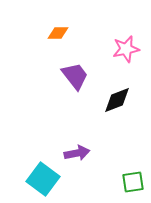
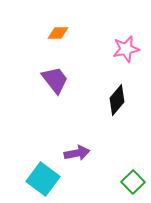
purple trapezoid: moved 20 px left, 4 px down
black diamond: rotated 28 degrees counterclockwise
green square: rotated 35 degrees counterclockwise
